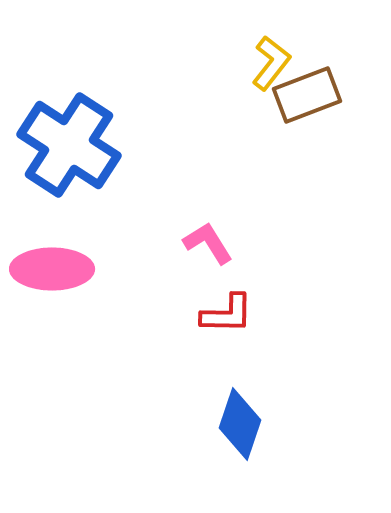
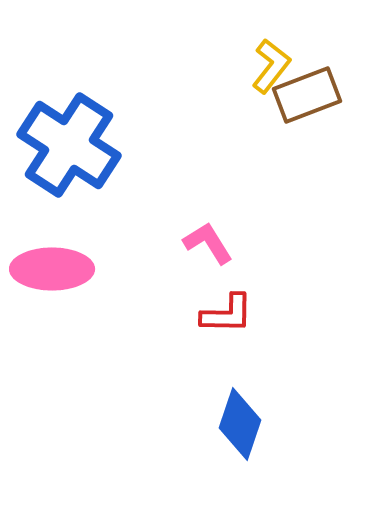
yellow L-shape: moved 3 px down
